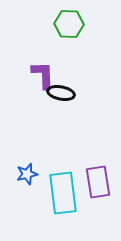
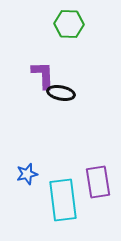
cyan rectangle: moved 7 px down
